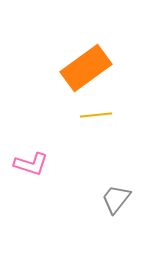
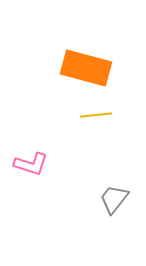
orange rectangle: rotated 51 degrees clockwise
gray trapezoid: moved 2 px left
